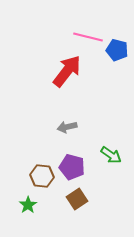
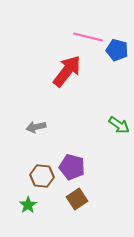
gray arrow: moved 31 px left
green arrow: moved 8 px right, 30 px up
